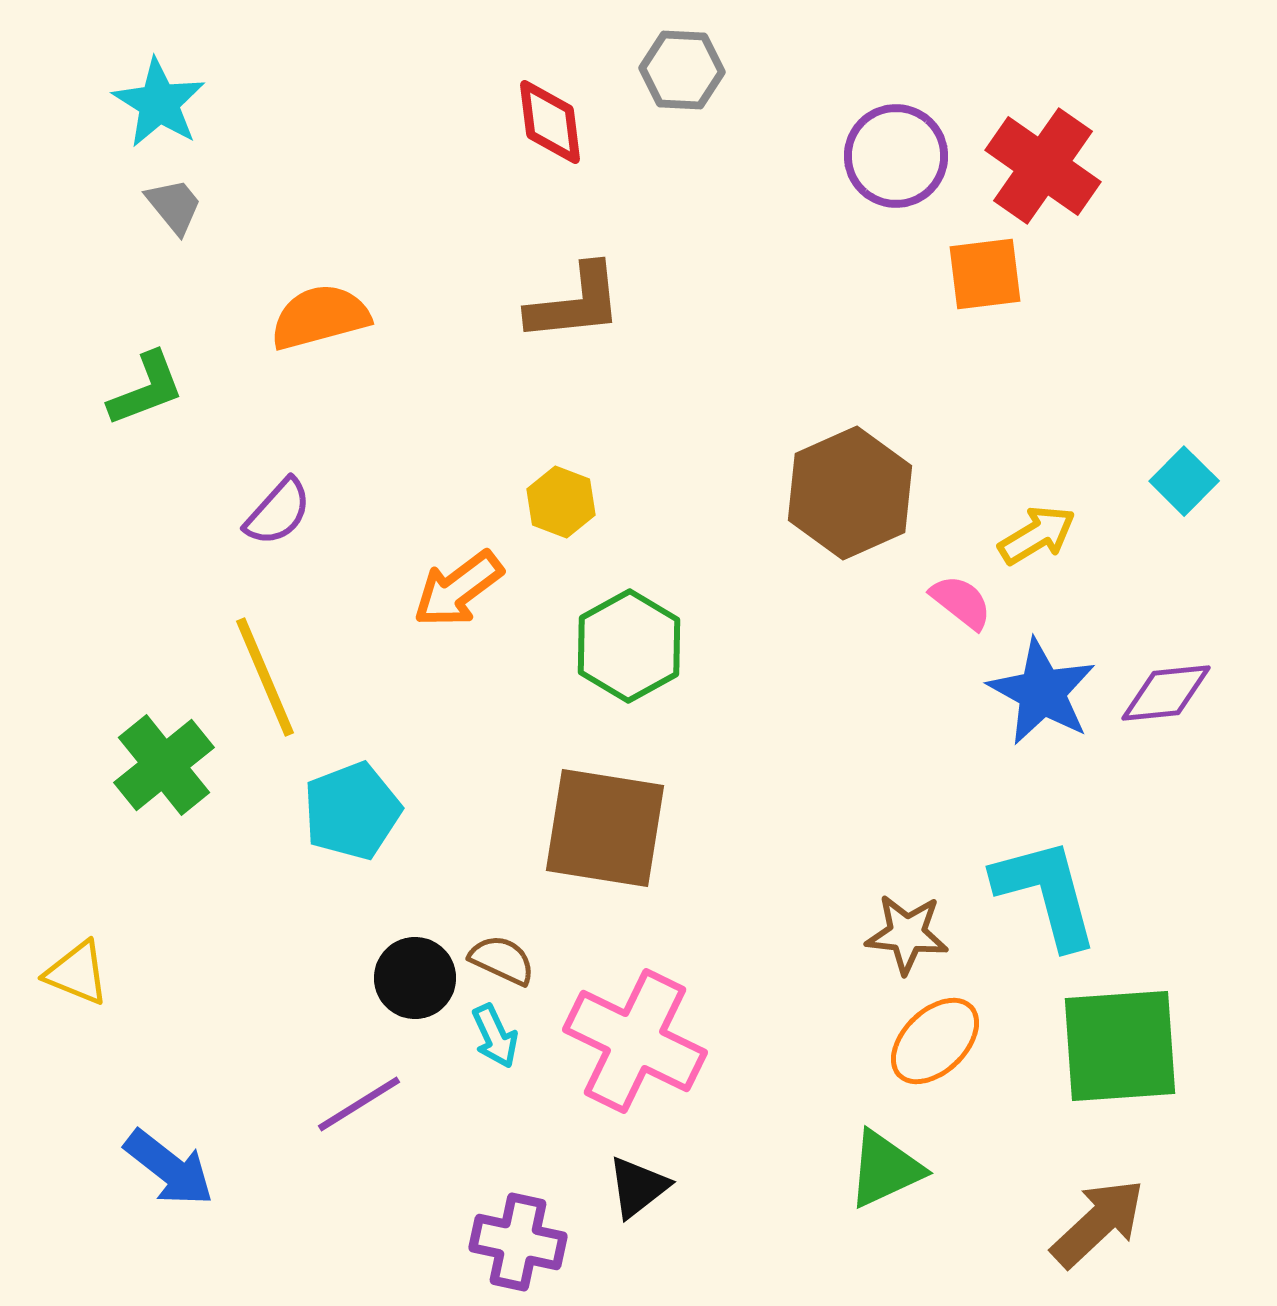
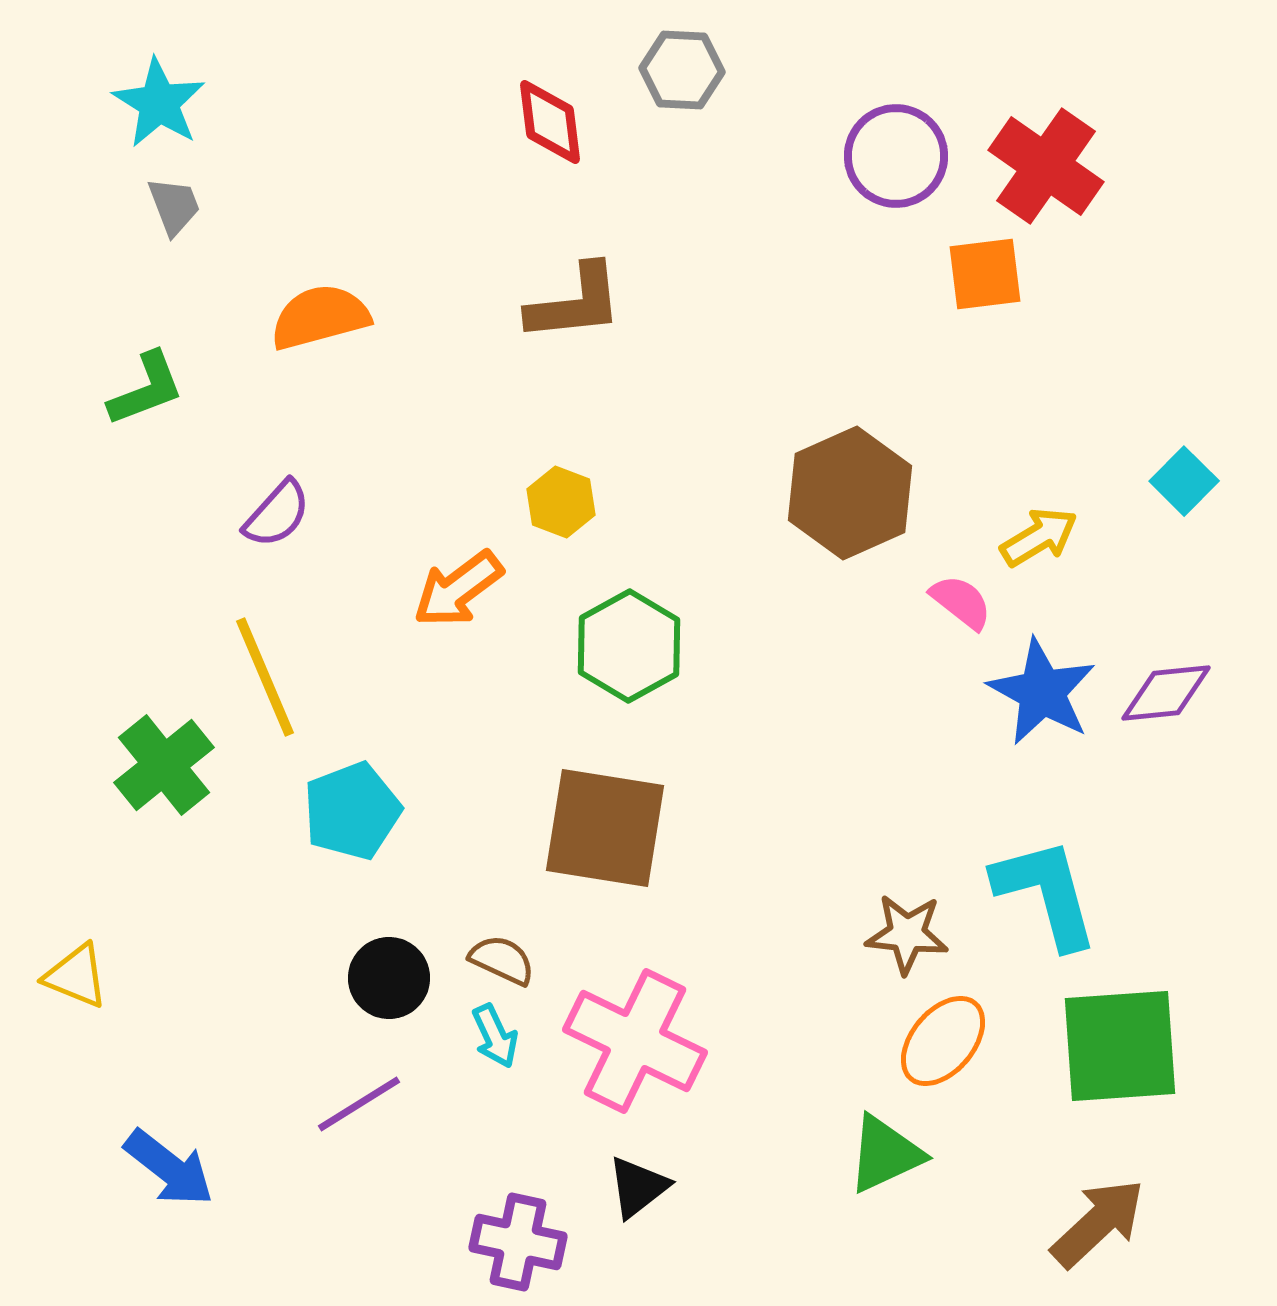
red cross: moved 3 px right
gray trapezoid: rotated 18 degrees clockwise
purple semicircle: moved 1 px left, 2 px down
yellow arrow: moved 2 px right, 2 px down
yellow triangle: moved 1 px left, 3 px down
black circle: moved 26 px left
orange ellipse: moved 8 px right; rotated 6 degrees counterclockwise
green triangle: moved 15 px up
